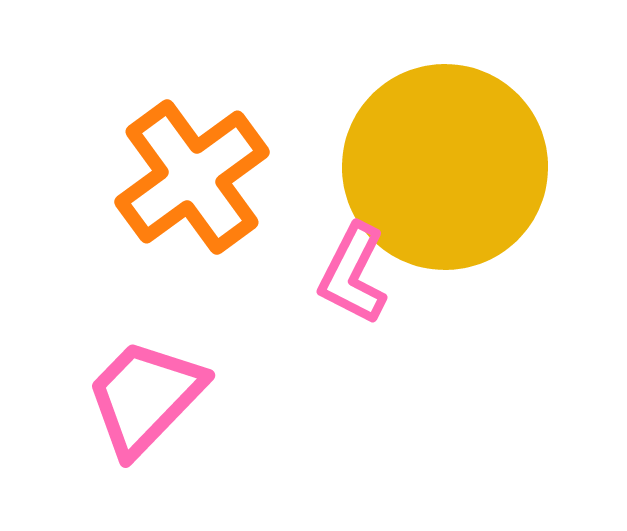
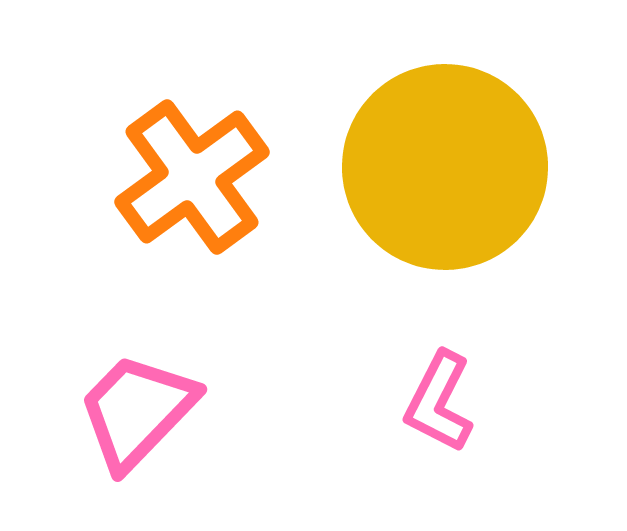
pink L-shape: moved 86 px right, 128 px down
pink trapezoid: moved 8 px left, 14 px down
